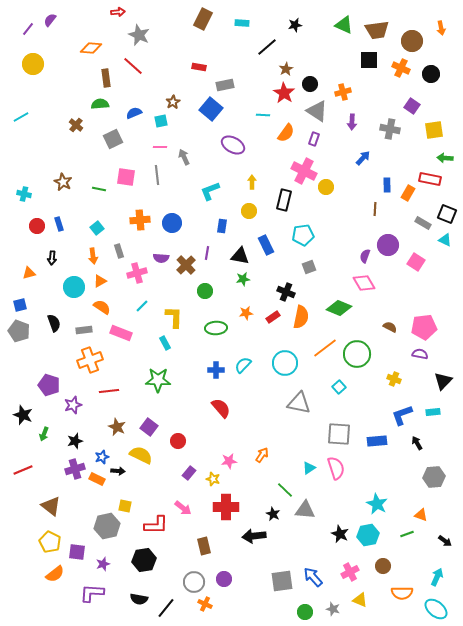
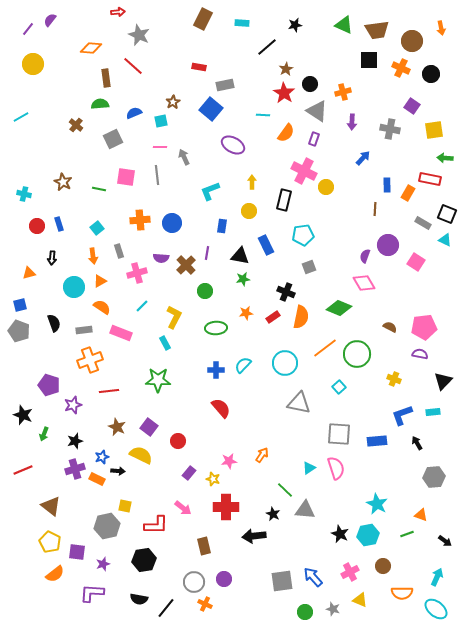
yellow L-shape at (174, 317): rotated 25 degrees clockwise
